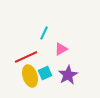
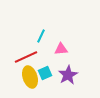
cyan line: moved 3 px left, 3 px down
pink triangle: rotated 24 degrees clockwise
yellow ellipse: moved 1 px down
